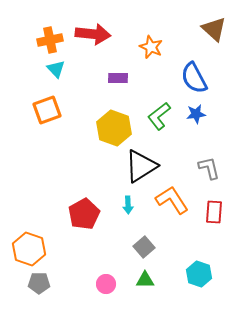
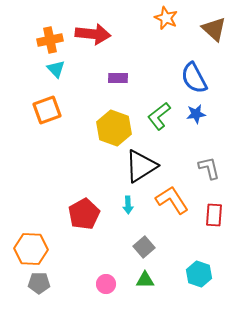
orange star: moved 15 px right, 29 px up
red rectangle: moved 3 px down
orange hexagon: moved 2 px right; rotated 16 degrees counterclockwise
